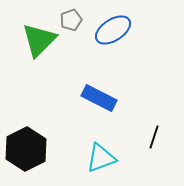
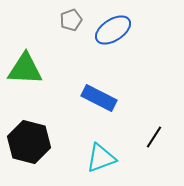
green triangle: moved 14 px left, 29 px down; rotated 48 degrees clockwise
black line: rotated 15 degrees clockwise
black hexagon: moved 3 px right, 7 px up; rotated 18 degrees counterclockwise
